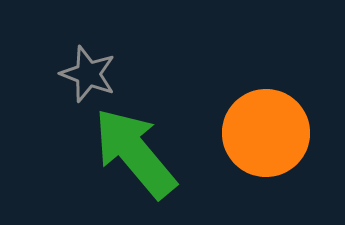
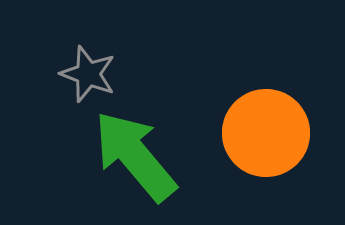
green arrow: moved 3 px down
